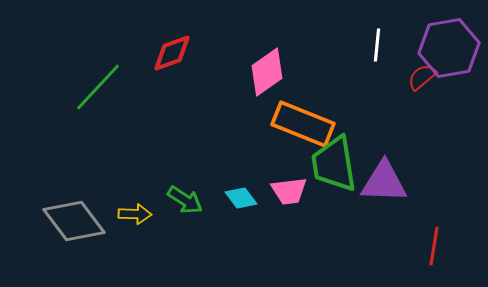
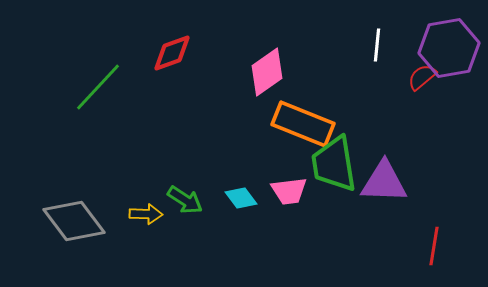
yellow arrow: moved 11 px right
